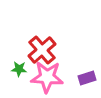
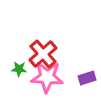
red cross: moved 1 px right, 4 px down
